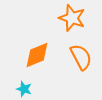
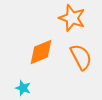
orange diamond: moved 4 px right, 3 px up
cyan star: moved 1 px left, 1 px up
